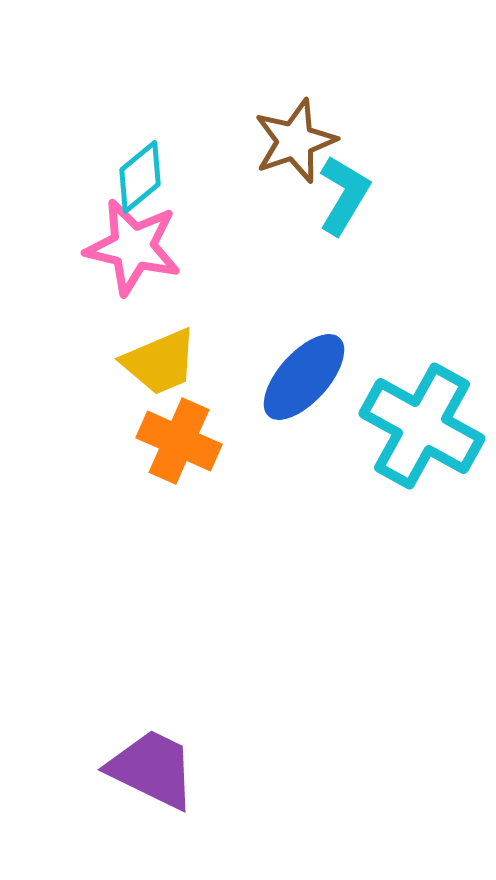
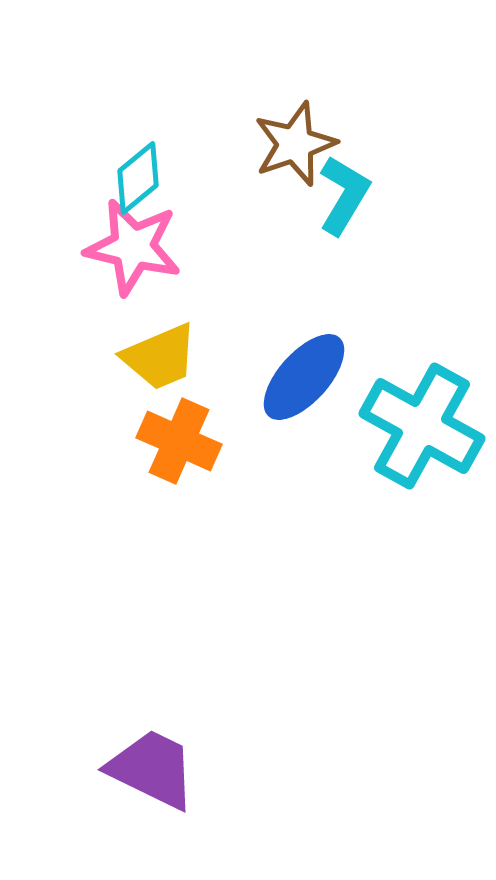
brown star: moved 3 px down
cyan diamond: moved 2 px left, 1 px down
yellow trapezoid: moved 5 px up
